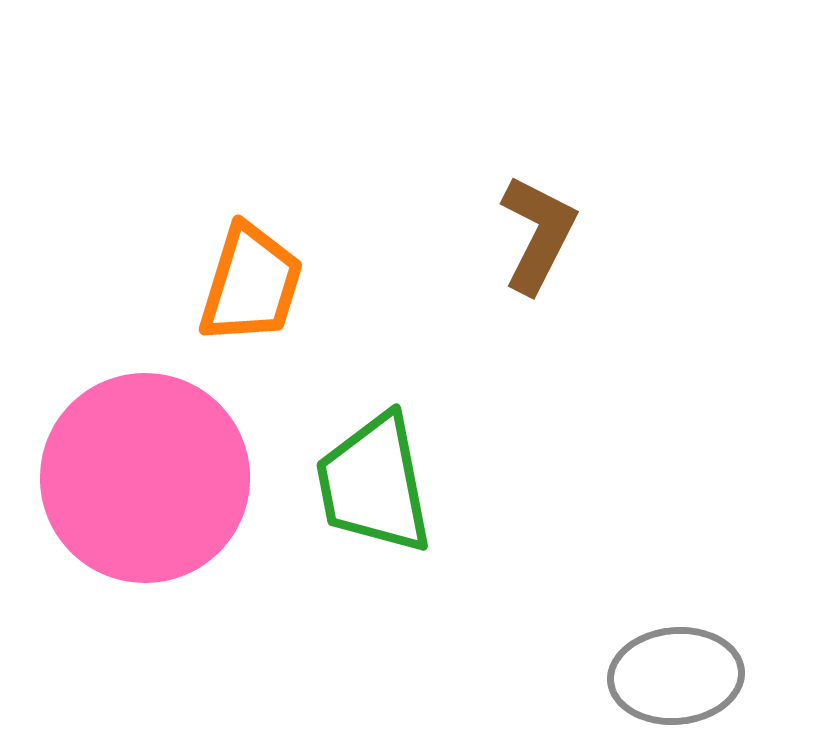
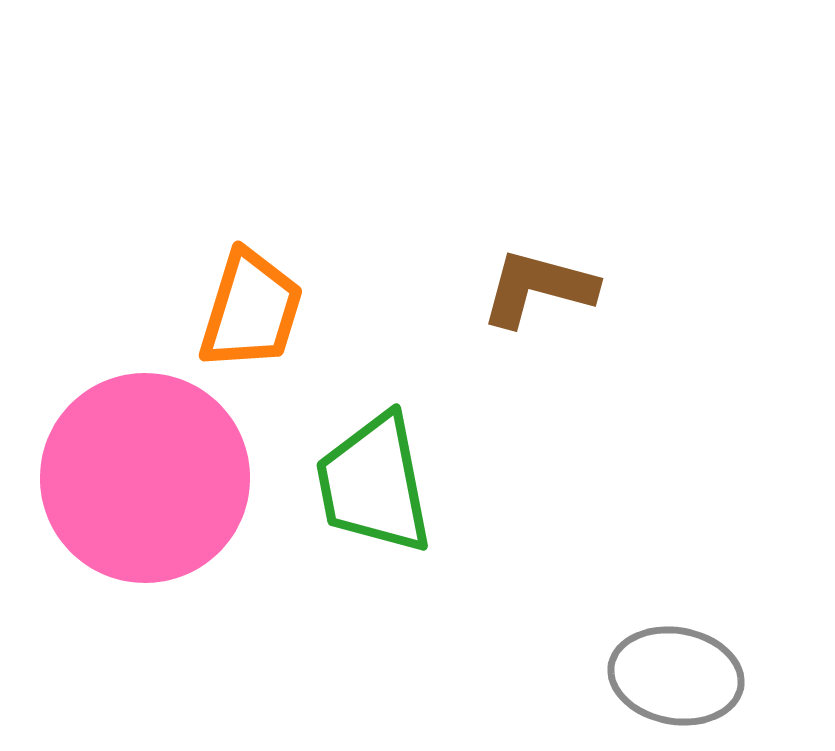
brown L-shape: moved 54 px down; rotated 102 degrees counterclockwise
orange trapezoid: moved 26 px down
gray ellipse: rotated 15 degrees clockwise
